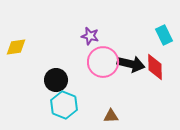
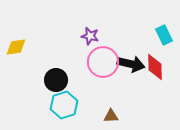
cyan hexagon: rotated 20 degrees clockwise
